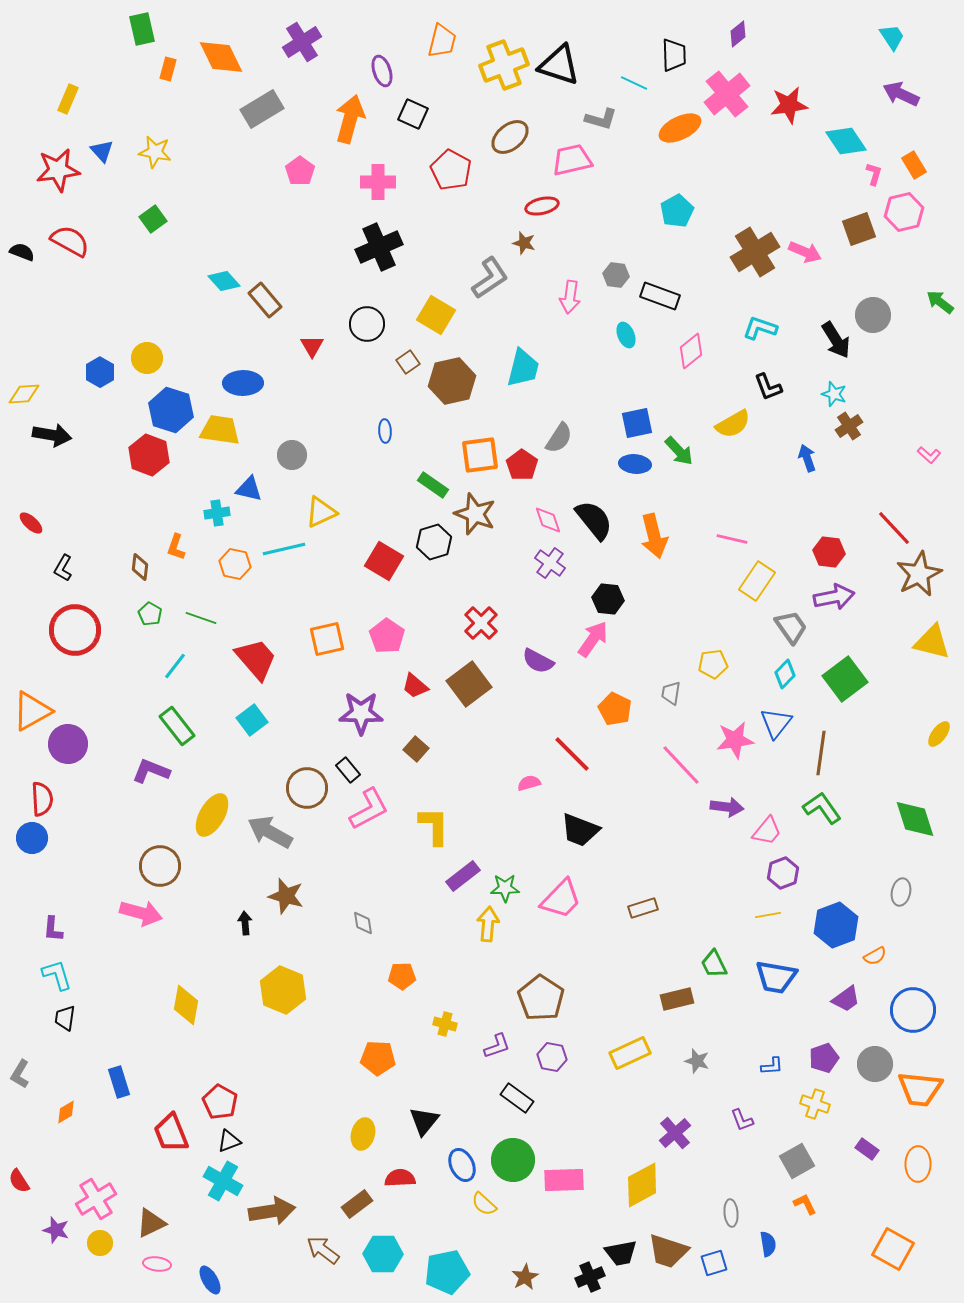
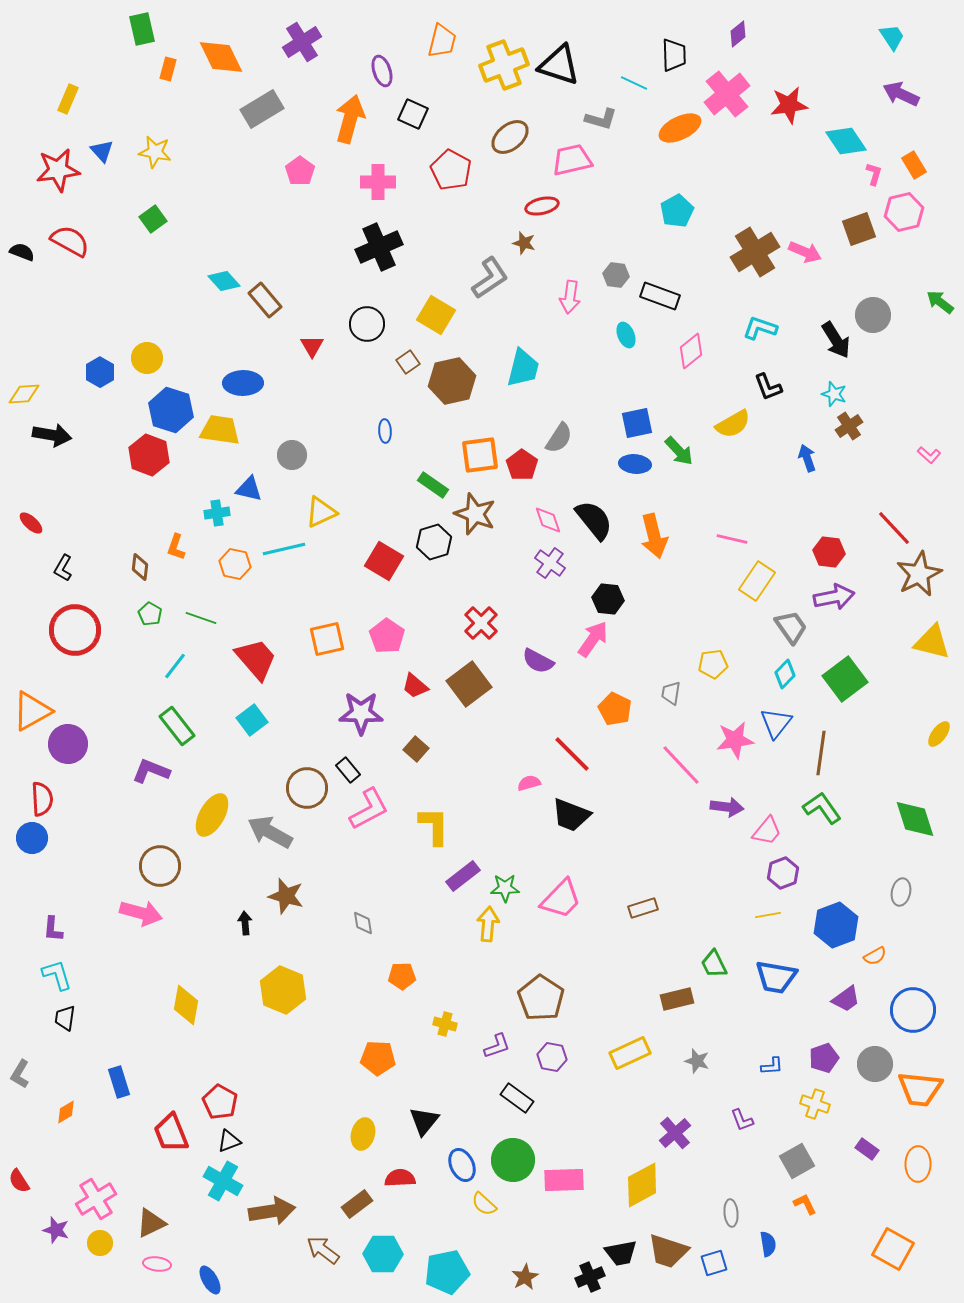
black trapezoid at (580, 830): moved 9 px left, 15 px up
